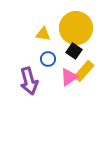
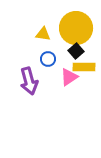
black square: moved 2 px right; rotated 14 degrees clockwise
yellow rectangle: moved 4 px up; rotated 50 degrees clockwise
